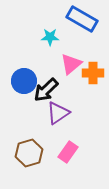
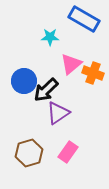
blue rectangle: moved 2 px right
orange cross: rotated 20 degrees clockwise
